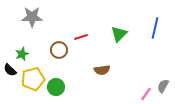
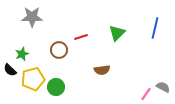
green triangle: moved 2 px left, 1 px up
gray semicircle: moved 1 px down; rotated 88 degrees clockwise
